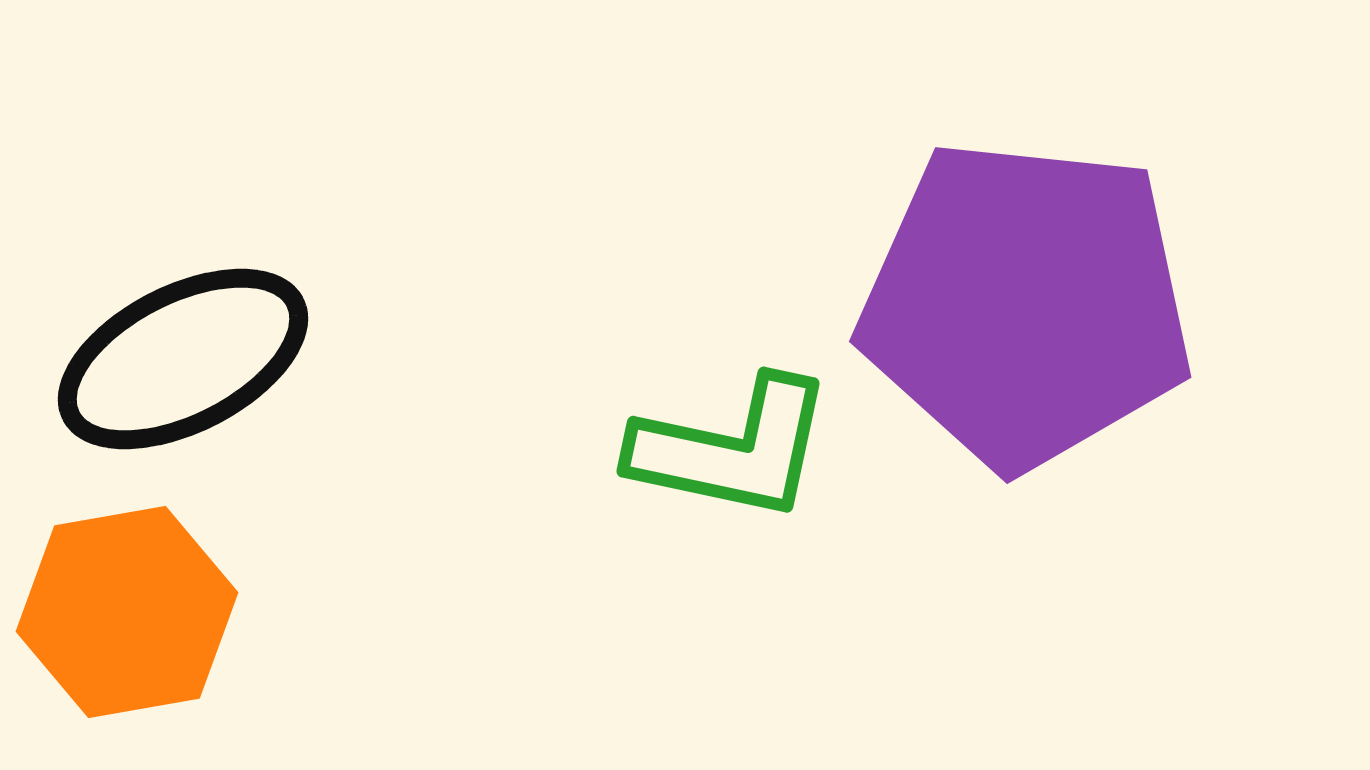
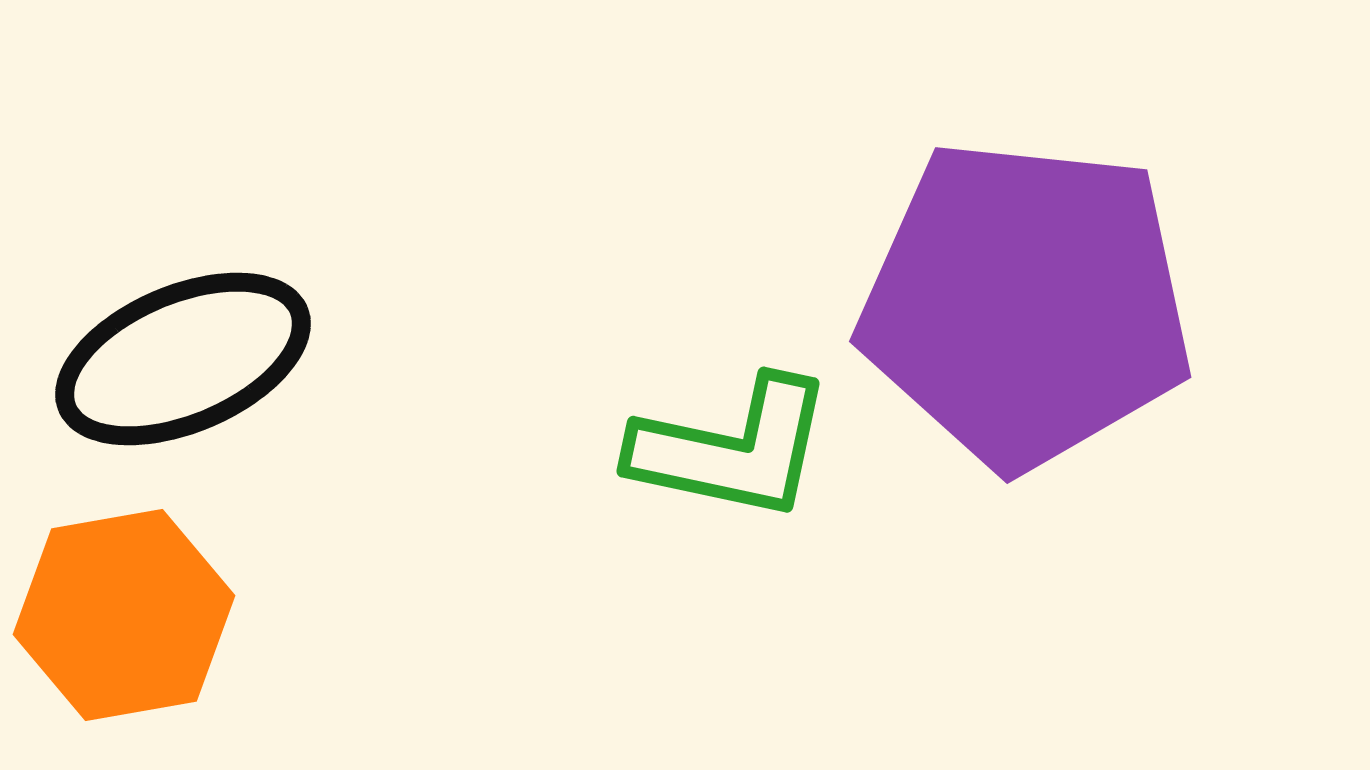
black ellipse: rotated 4 degrees clockwise
orange hexagon: moved 3 px left, 3 px down
